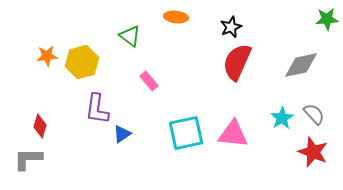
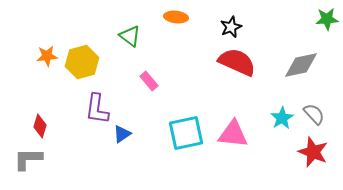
red semicircle: rotated 90 degrees clockwise
